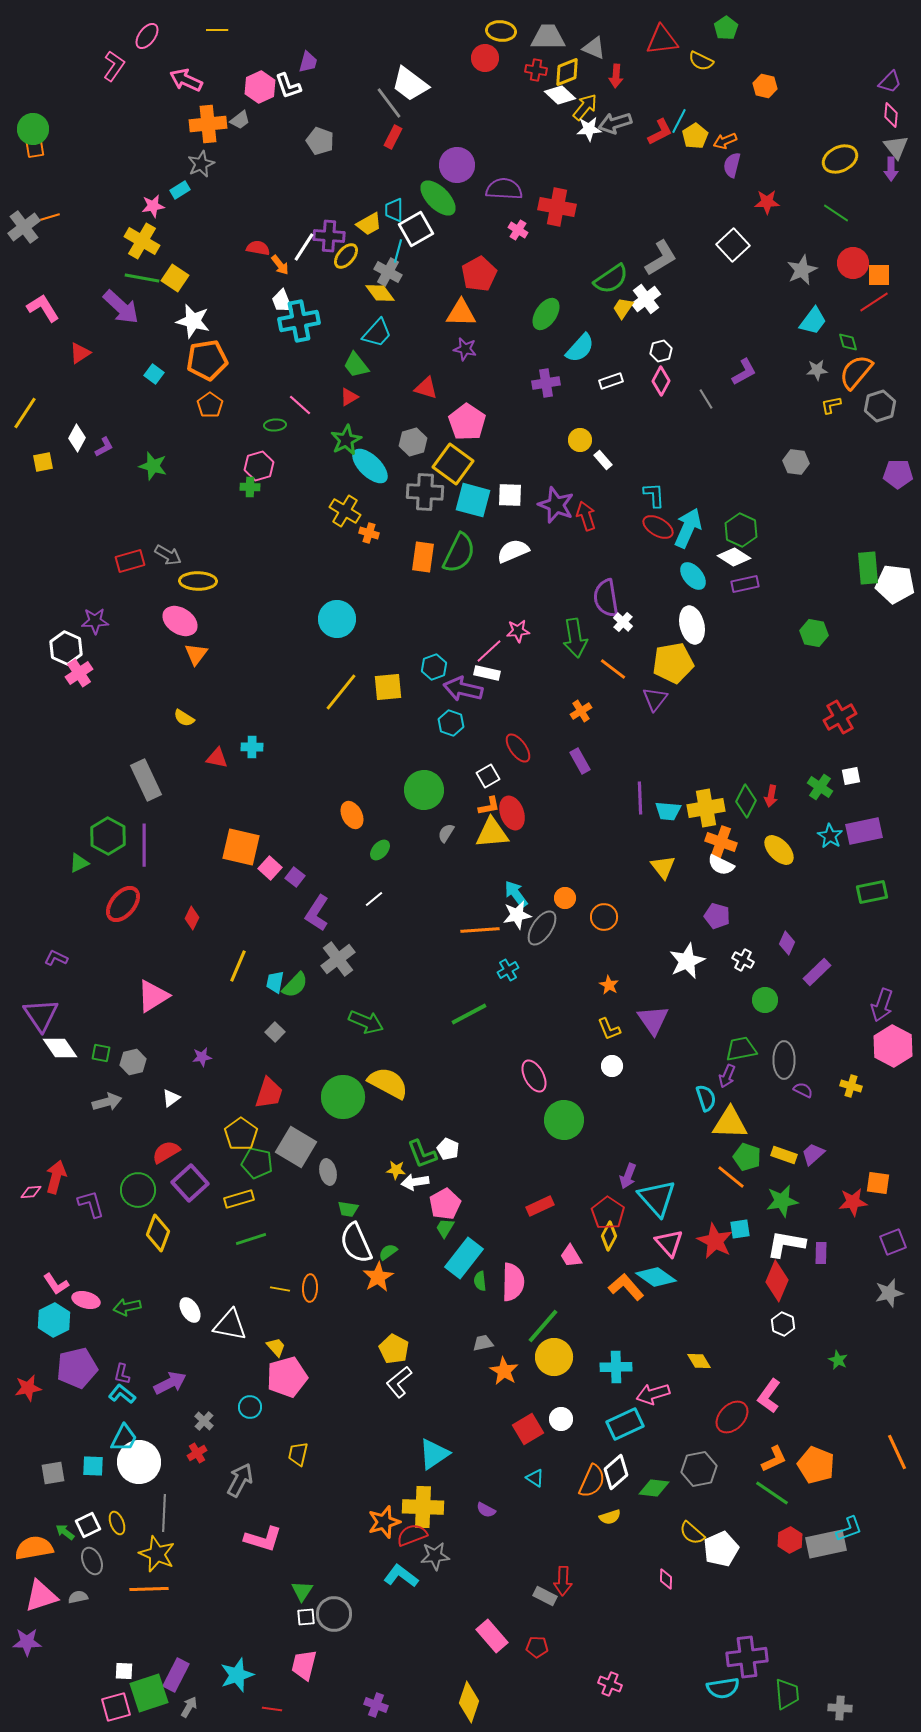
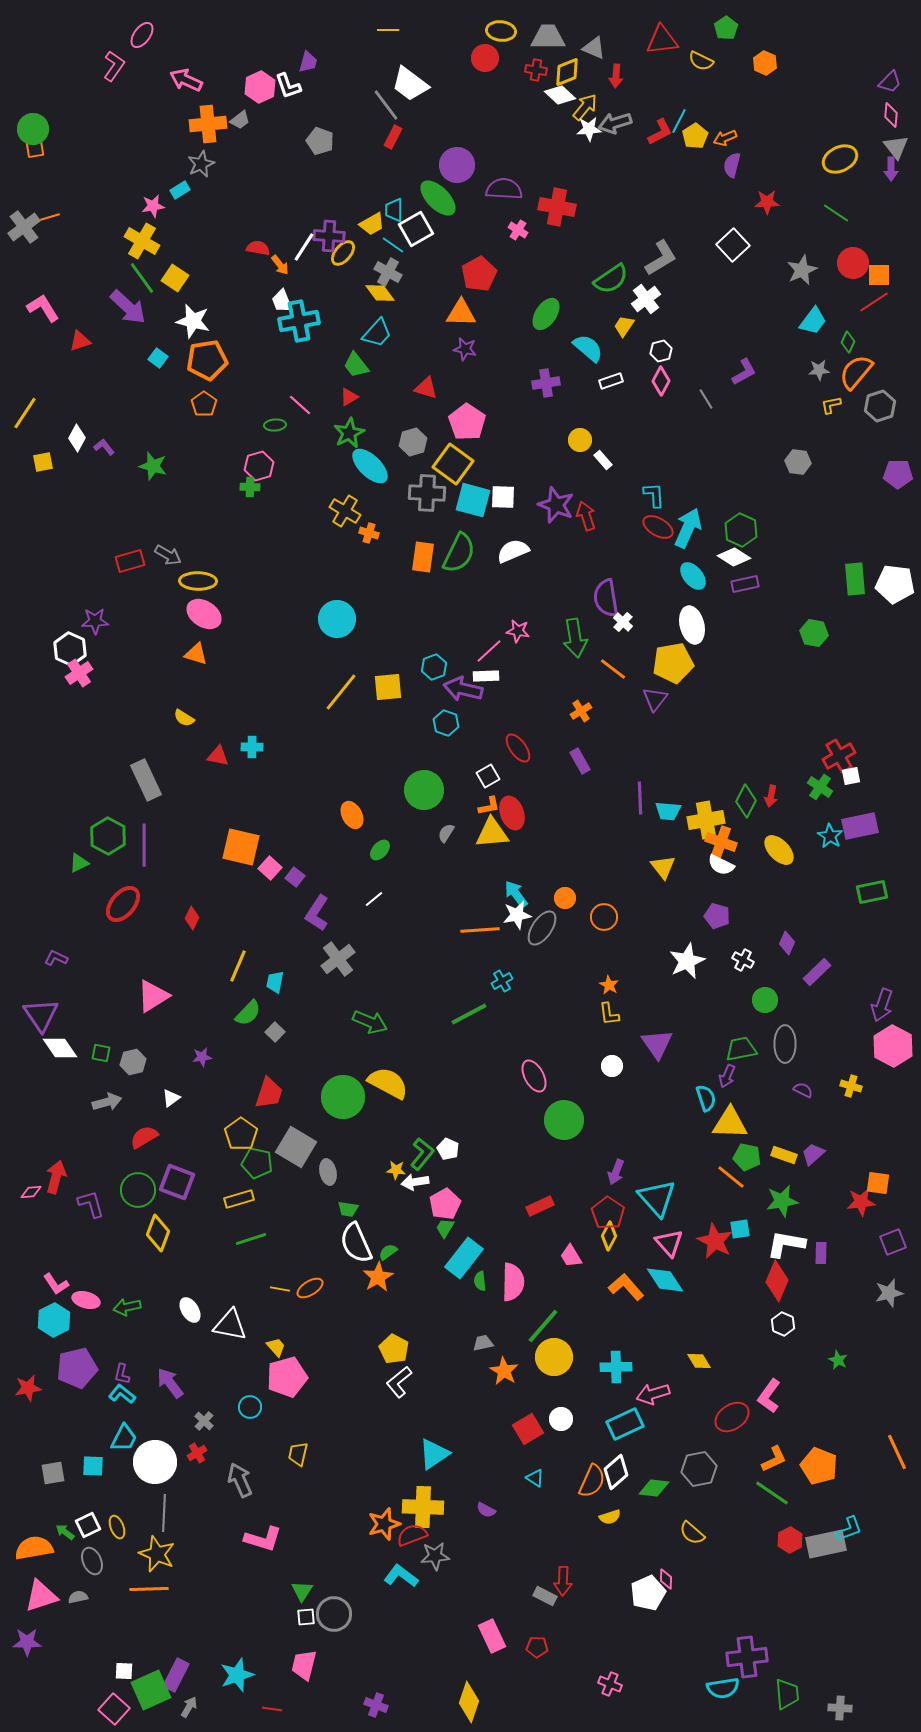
yellow line at (217, 30): moved 171 px right
pink ellipse at (147, 36): moved 5 px left, 1 px up
orange hexagon at (765, 86): moved 23 px up; rotated 10 degrees clockwise
gray line at (389, 103): moved 3 px left, 2 px down
orange arrow at (725, 141): moved 3 px up
yellow trapezoid at (369, 224): moved 3 px right
cyan line at (398, 251): moved 5 px left, 6 px up; rotated 70 degrees counterclockwise
yellow ellipse at (346, 256): moved 3 px left, 3 px up
green line at (142, 278): rotated 44 degrees clockwise
purple arrow at (121, 307): moved 7 px right
yellow trapezoid at (623, 308): moved 1 px right, 18 px down
green diamond at (848, 342): rotated 40 degrees clockwise
cyan semicircle at (580, 348): moved 8 px right; rotated 92 degrees counterclockwise
red triangle at (80, 353): moved 12 px up; rotated 15 degrees clockwise
gray star at (817, 370): moved 2 px right
cyan square at (154, 374): moved 4 px right, 16 px up
orange pentagon at (210, 405): moved 6 px left, 1 px up
green star at (346, 440): moved 3 px right, 7 px up
purple L-shape at (104, 447): rotated 100 degrees counterclockwise
gray hexagon at (796, 462): moved 2 px right
gray cross at (425, 492): moved 2 px right, 1 px down
white square at (510, 495): moved 7 px left, 2 px down
green rectangle at (868, 568): moved 13 px left, 11 px down
pink ellipse at (180, 621): moved 24 px right, 7 px up
pink star at (518, 631): rotated 15 degrees clockwise
white hexagon at (66, 648): moved 4 px right, 1 px down
orange triangle at (196, 654): rotated 50 degrees counterclockwise
white rectangle at (487, 673): moved 1 px left, 3 px down; rotated 15 degrees counterclockwise
red cross at (840, 717): moved 1 px left, 39 px down
cyan hexagon at (451, 723): moved 5 px left
red triangle at (217, 758): moved 1 px right, 2 px up
yellow cross at (706, 808): moved 12 px down
purple rectangle at (864, 831): moved 4 px left, 5 px up
cyan cross at (508, 970): moved 6 px left, 11 px down
green semicircle at (295, 985): moved 47 px left, 28 px down
purple triangle at (653, 1020): moved 4 px right, 24 px down
green arrow at (366, 1022): moved 4 px right
yellow L-shape at (609, 1029): moved 15 px up; rotated 15 degrees clockwise
gray ellipse at (784, 1060): moved 1 px right, 16 px up
red semicircle at (166, 1152): moved 22 px left, 15 px up
green L-shape at (422, 1154): rotated 120 degrees counterclockwise
green pentagon at (747, 1157): rotated 8 degrees counterclockwise
purple arrow at (628, 1176): moved 12 px left, 4 px up
purple square at (190, 1183): moved 13 px left, 1 px up; rotated 27 degrees counterclockwise
red star at (853, 1202): moved 8 px right
cyan diamond at (656, 1277): moved 9 px right, 3 px down; rotated 21 degrees clockwise
orange ellipse at (310, 1288): rotated 56 degrees clockwise
purple arrow at (170, 1383): rotated 100 degrees counterclockwise
red ellipse at (732, 1417): rotated 12 degrees clockwise
white circle at (139, 1462): moved 16 px right
orange pentagon at (816, 1465): moved 3 px right, 1 px down
gray arrow at (240, 1480): rotated 52 degrees counterclockwise
orange star at (384, 1522): moved 2 px down
yellow ellipse at (117, 1523): moved 4 px down
white pentagon at (721, 1549): moved 73 px left, 44 px down
pink rectangle at (492, 1636): rotated 16 degrees clockwise
green square at (149, 1693): moved 2 px right, 3 px up; rotated 6 degrees counterclockwise
pink square at (116, 1707): moved 2 px left, 2 px down; rotated 32 degrees counterclockwise
